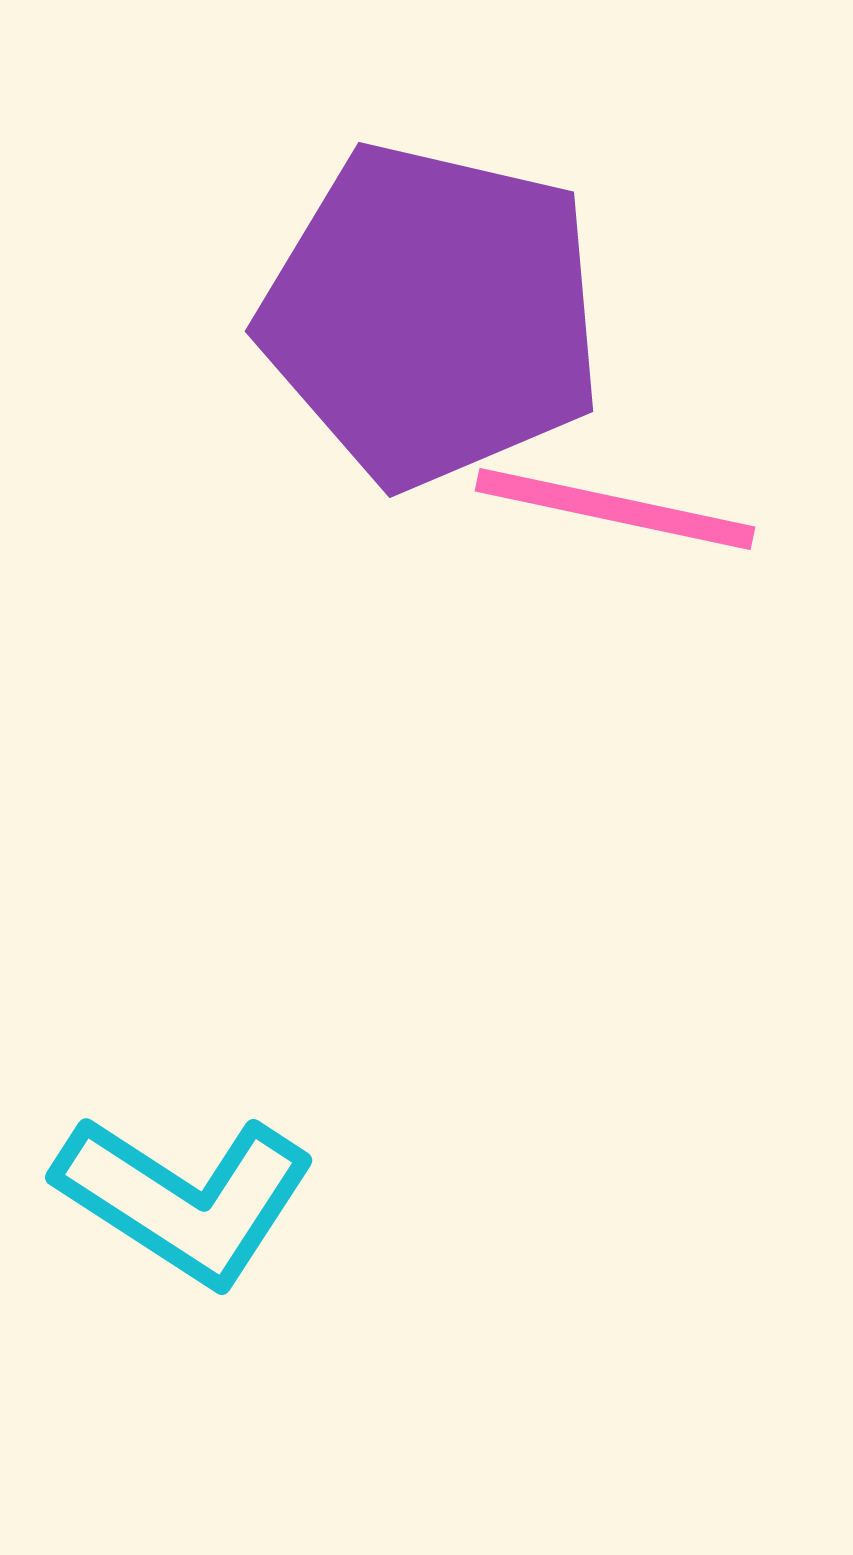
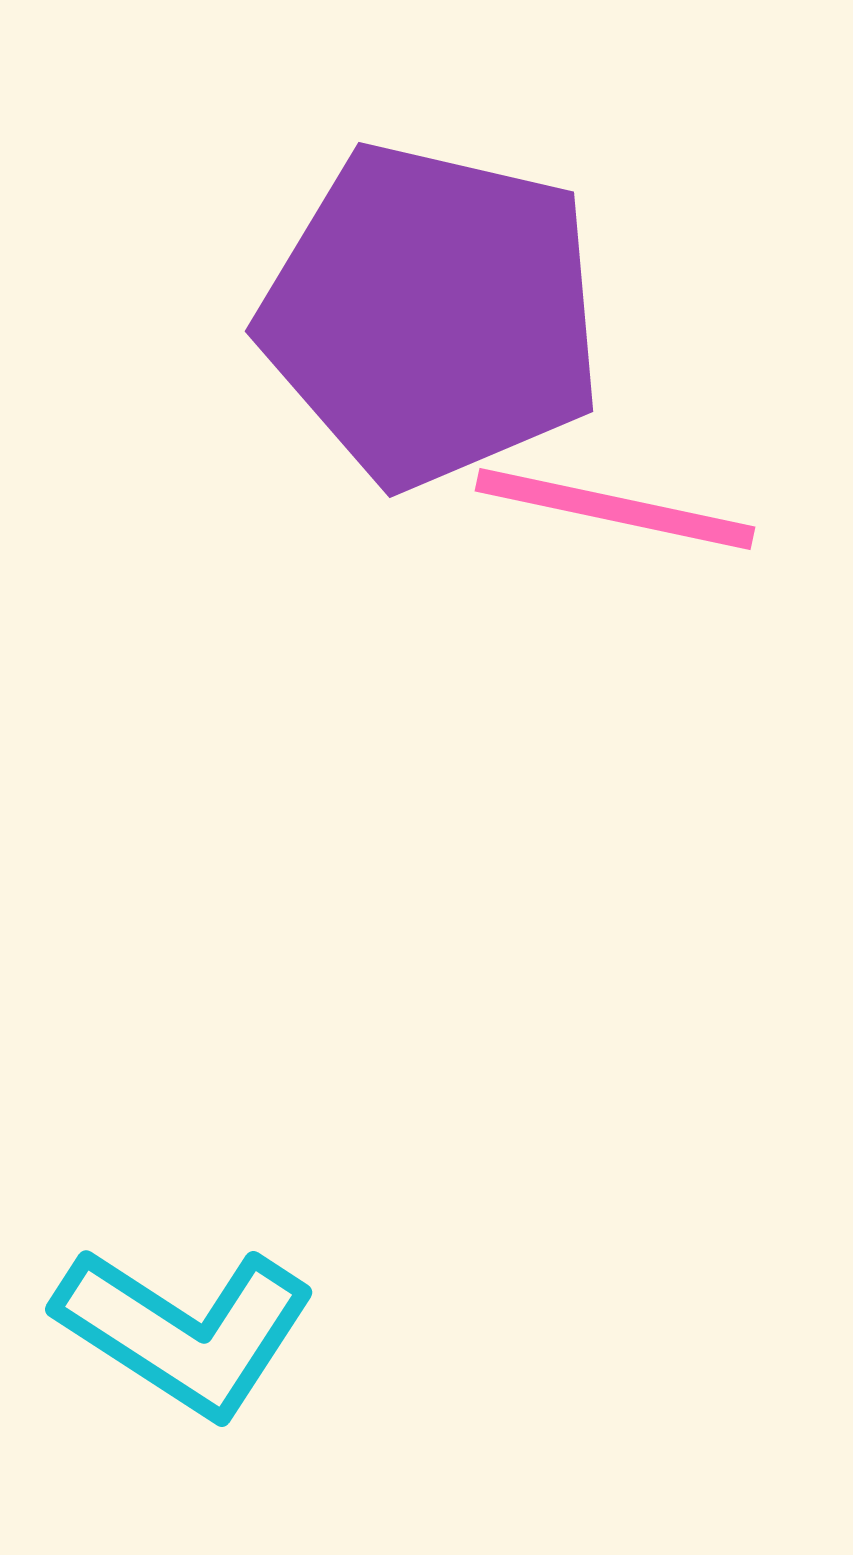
cyan L-shape: moved 132 px down
